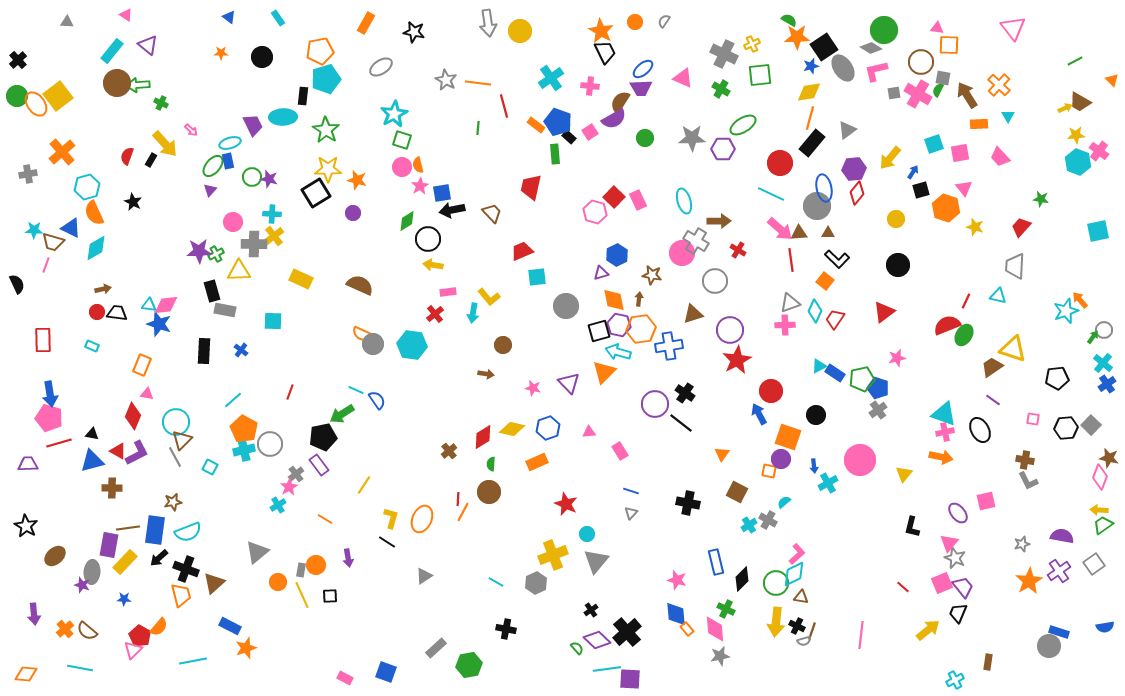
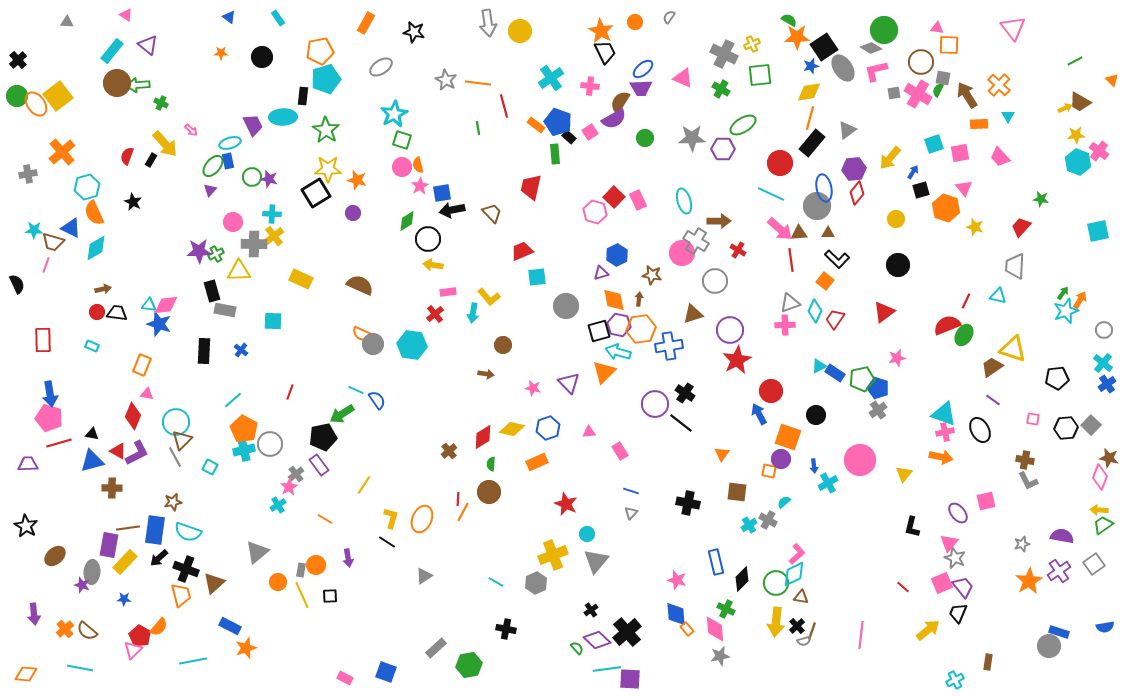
gray semicircle at (664, 21): moved 5 px right, 4 px up
green line at (478, 128): rotated 16 degrees counterclockwise
orange arrow at (1080, 300): rotated 72 degrees clockwise
green arrow at (1093, 337): moved 30 px left, 44 px up
brown square at (737, 492): rotated 20 degrees counterclockwise
cyan semicircle at (188, 532): rotated 40 degrees clockwise
black cross at (797, 626): rotated 21 degrees clockwise
